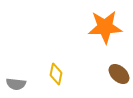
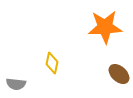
yellow diamond: moved 4 px left, 11 px up
